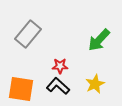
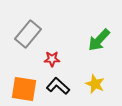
red star: moved 8 px left, 7 px up
yellow star: rotated 24 degrees counterclockwise
orange square: moved 3 px right
